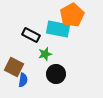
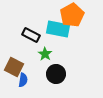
green star: rotated 24 degrees counterclockwise
